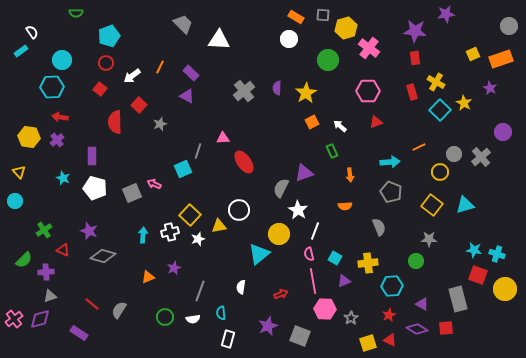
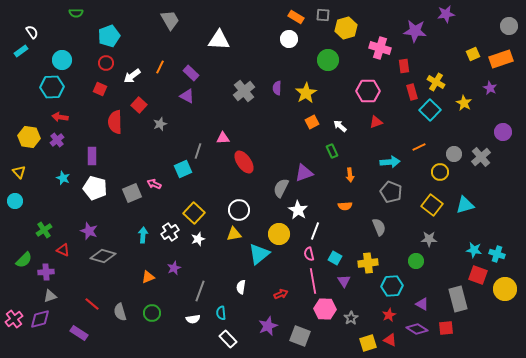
gray trapezoid at (183, 24): moved 13 px left, 4 px up; rotated 15 degrees clockwise
pink cross at (369, 48): moved 11 px right; rotated 20 degrees counterclockwise
red rectangle at (415, 58): moved 11 px left, 8 px down
red square at (100, 89): rotated 16 degrees counterclockwise
cyan square at (440, 110): moved 10 px left
yellow square at (190, 215): moved 4 px right, 2 px up
yellow triangle at (219, 226): moved 15 px right, 8 px down
white cross at (170, 232): rotated 18 degrees counterclockwise
purple triangle at (344, 281): rotated 40 degrees counterclockwise
gray semicircle at (119, 310): moved 1 px right, 2 px down; rotated 48 degrees counterclockwise
green circle at (165, 317): moved 13 px left, 4 px up
white rectangle at (228, 339): rotated 60 degrees counterclockwise
